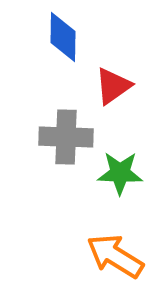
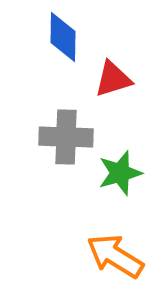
red triangle: moved 7 px up; rotated 18 degrees clockwise
green star: rotated 18 degrees counterclockwise
